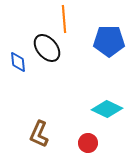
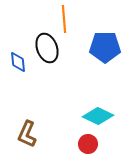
blue pentagon: moved 4 px left, 6 px down
black ellipse: rotated 20 degrees clockwise
cyan diamond: moved 9 px left, 7 px down
brown L-shape: moved 12 px left
red circle: moved 1 px down
